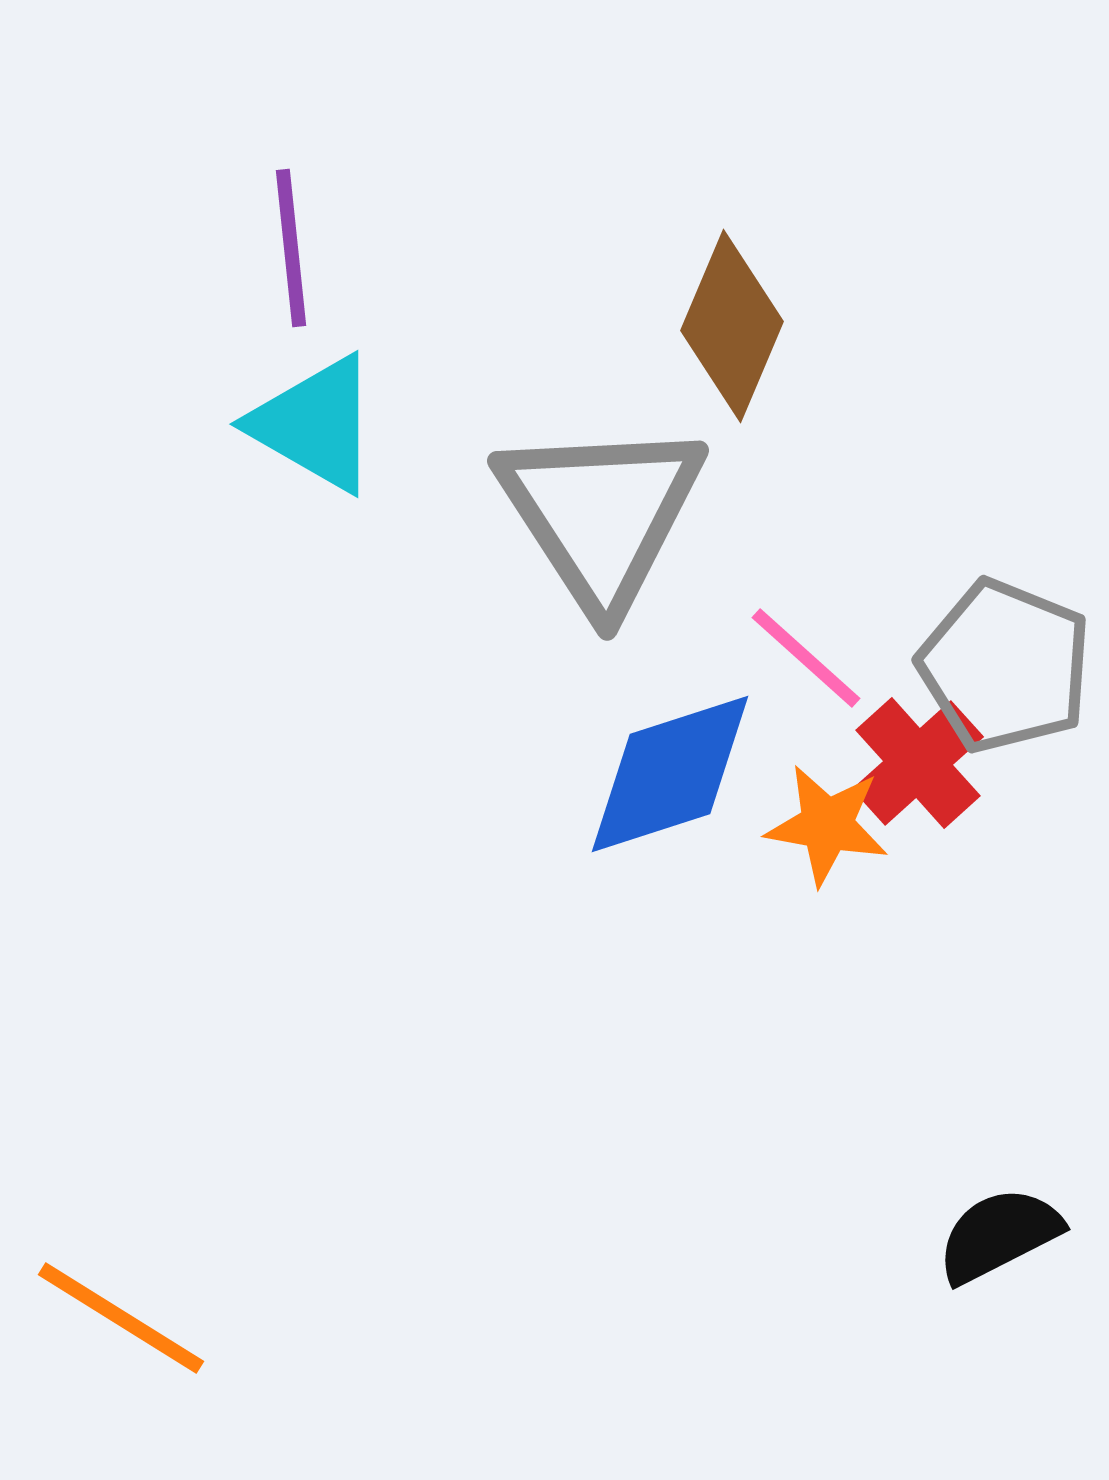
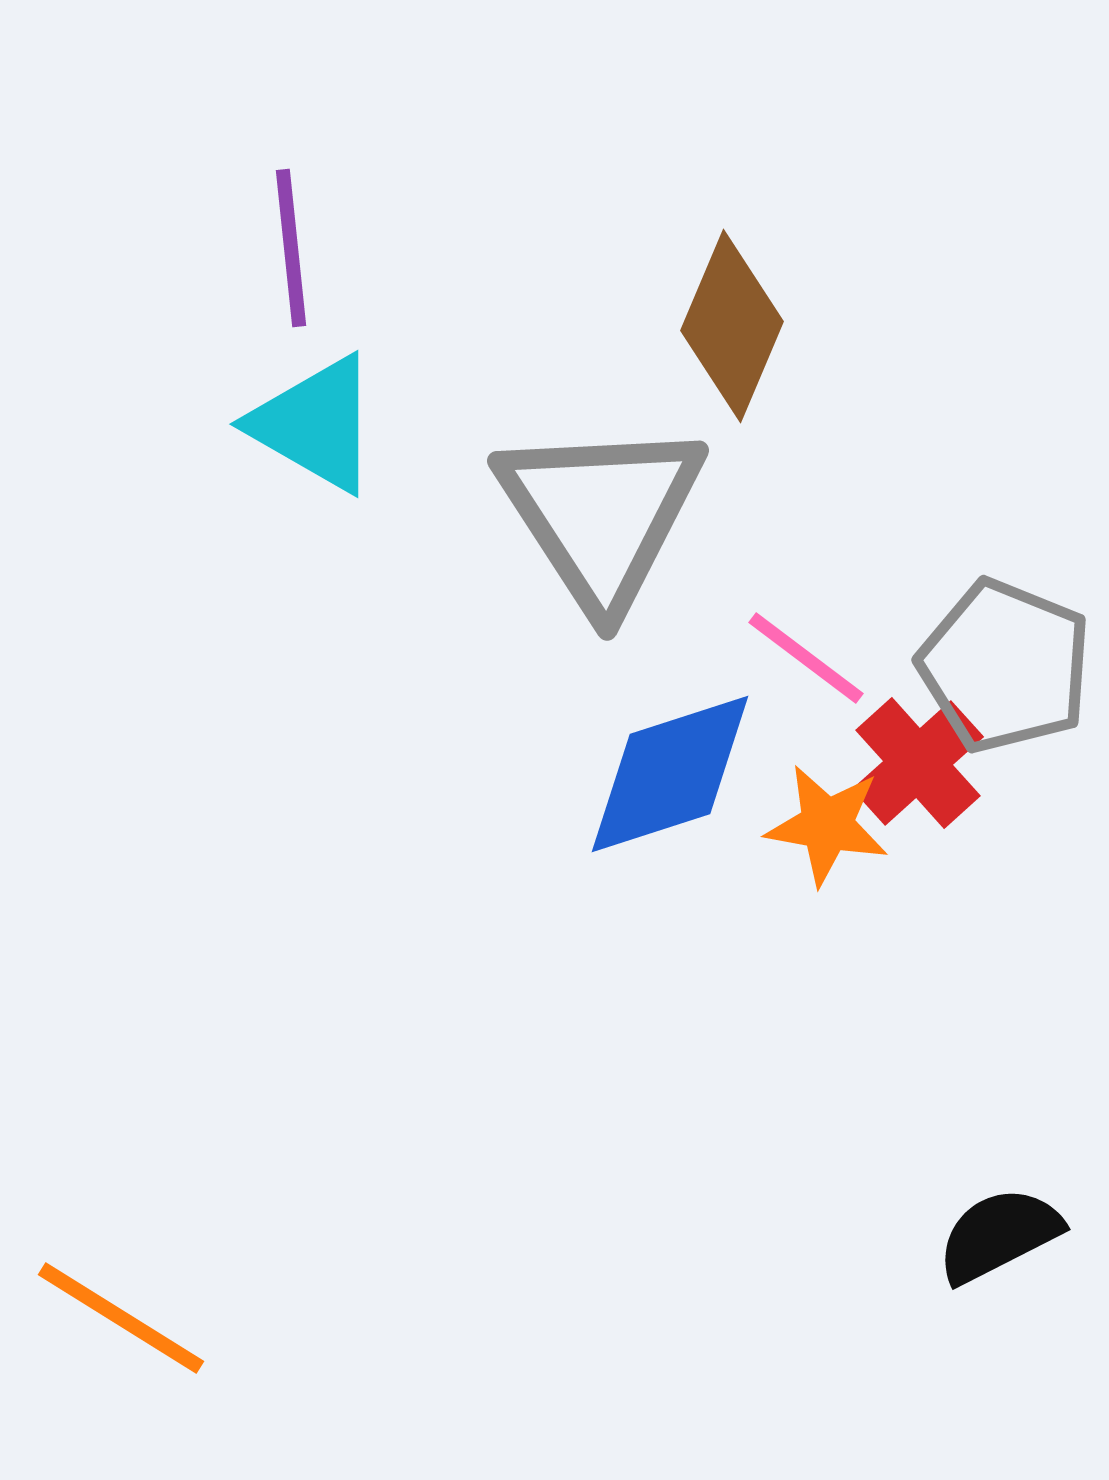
pink line: rotated 5 degrees counterclockwise
